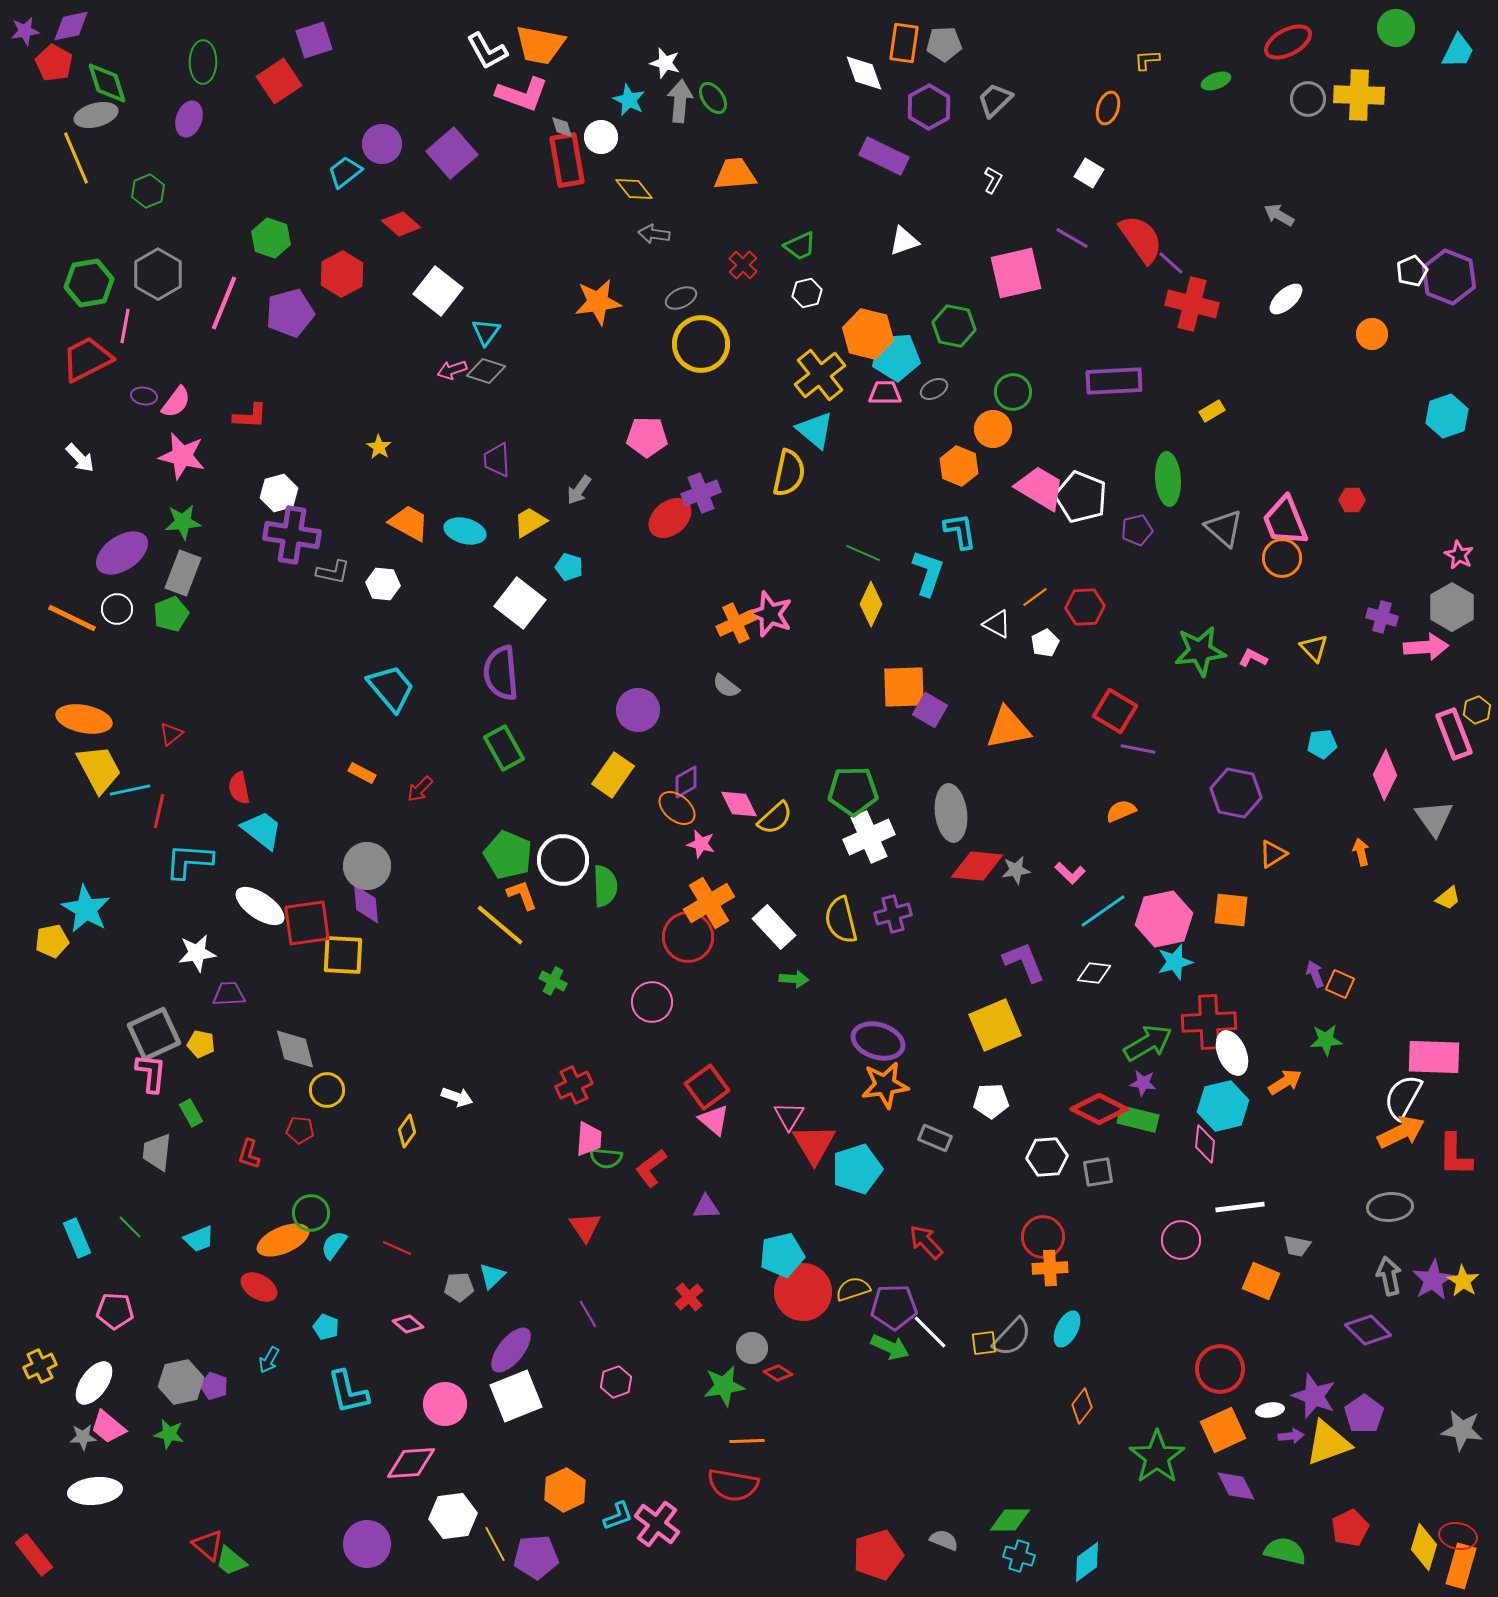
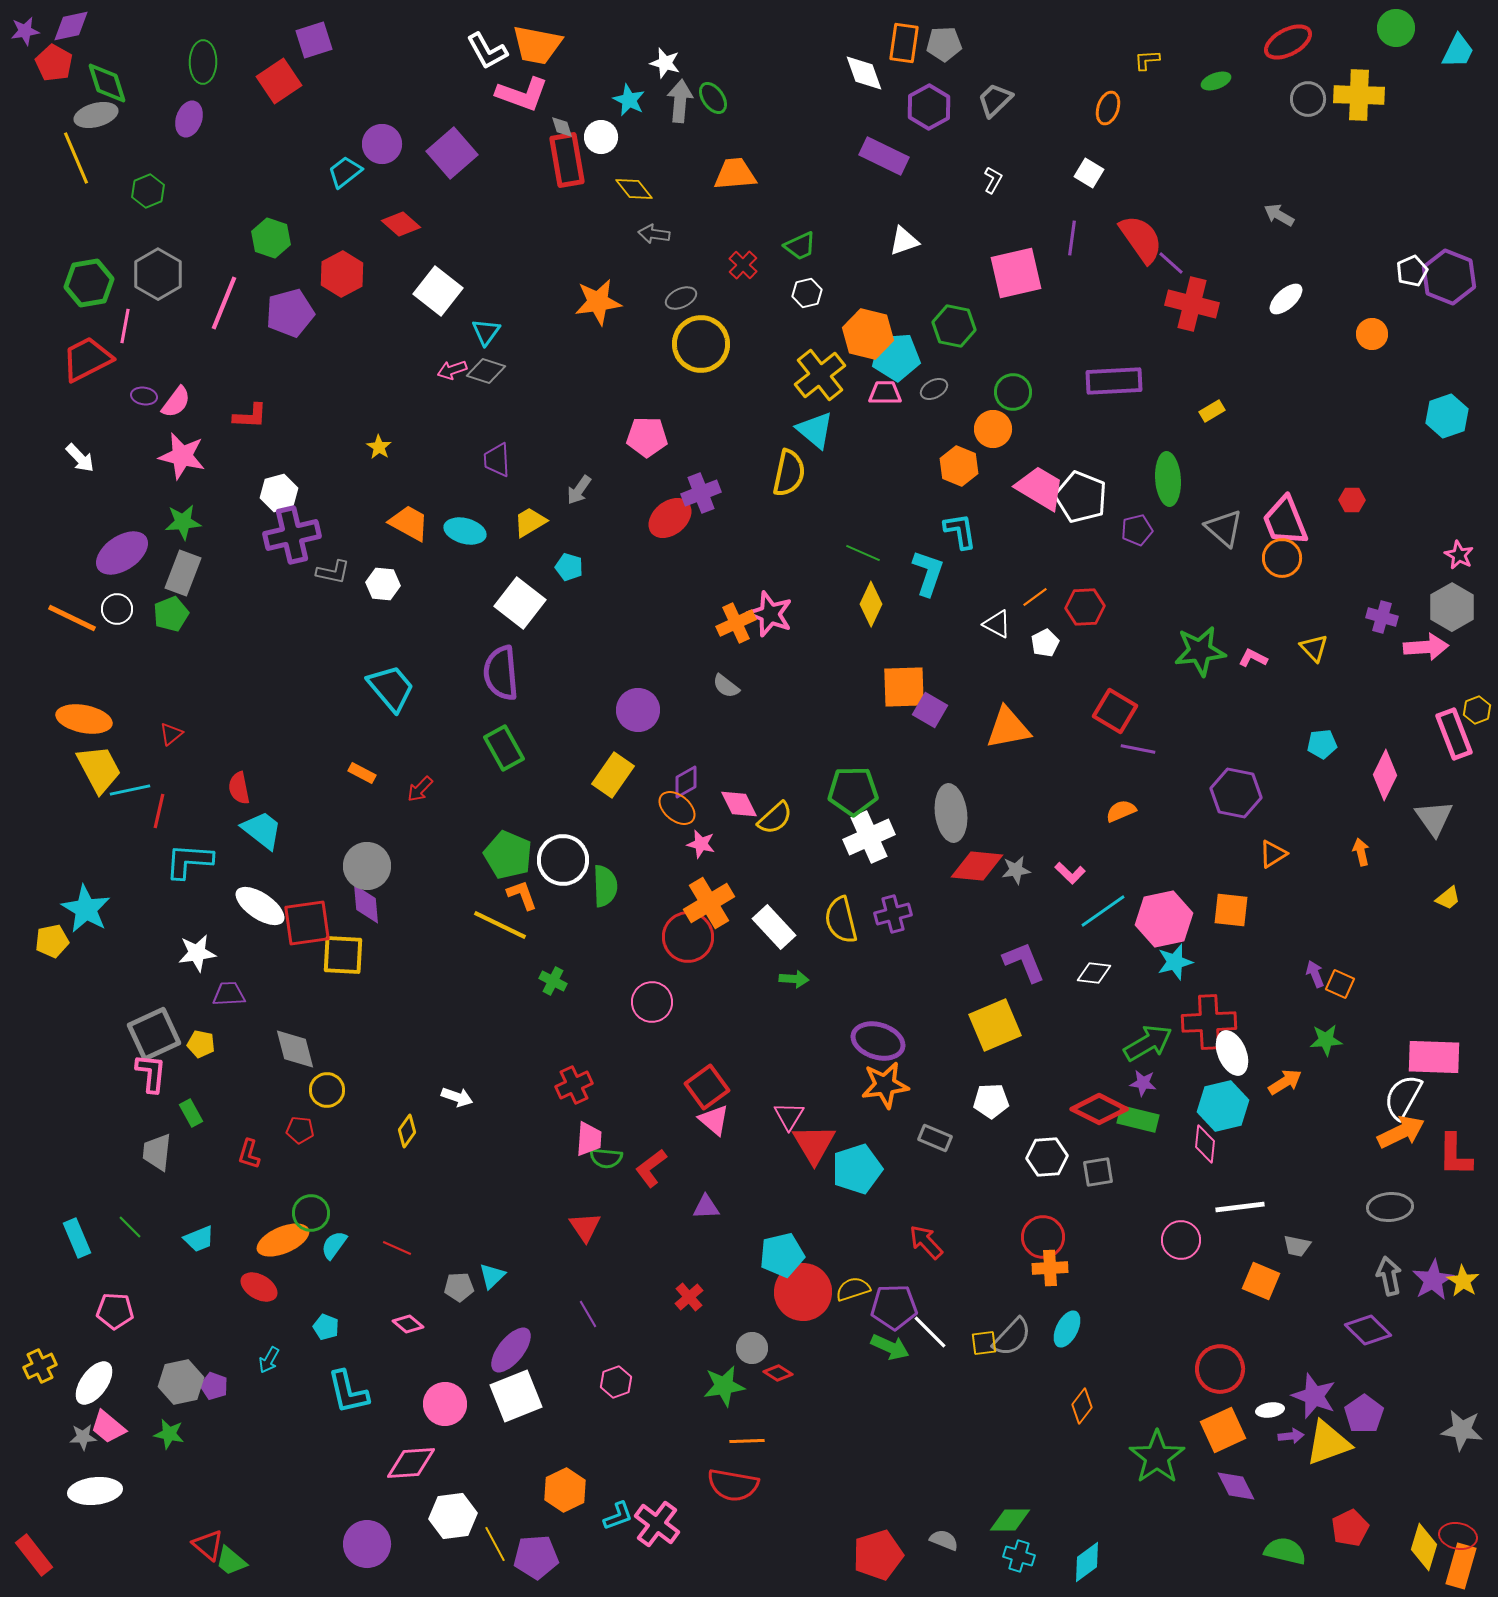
orange trapezoid at (540, 45): moved 3 px left
purple line at (1072, 238): rotated 68 degrees clockwise
purple cross at (292, 535): rotated 22 degrees counterclockwise
yellow line at (500, 925): rotated 14 degrees counterclockwise
